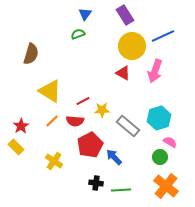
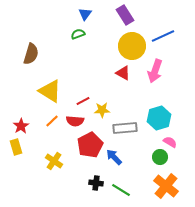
gray rectangle: moved 3 px left, 2 px down; rotated 45 degrees counterclockwise
yellow rectangle: rotated 28 degrees clockwise
green line: rotated 36 degrees clockwise
